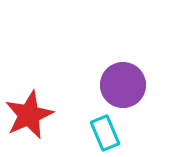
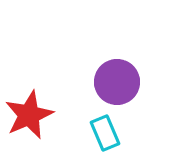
purple circle: moved 6 px left, 3 px up
